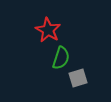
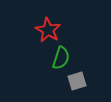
gray square: moved 1 px left, 3 px down
